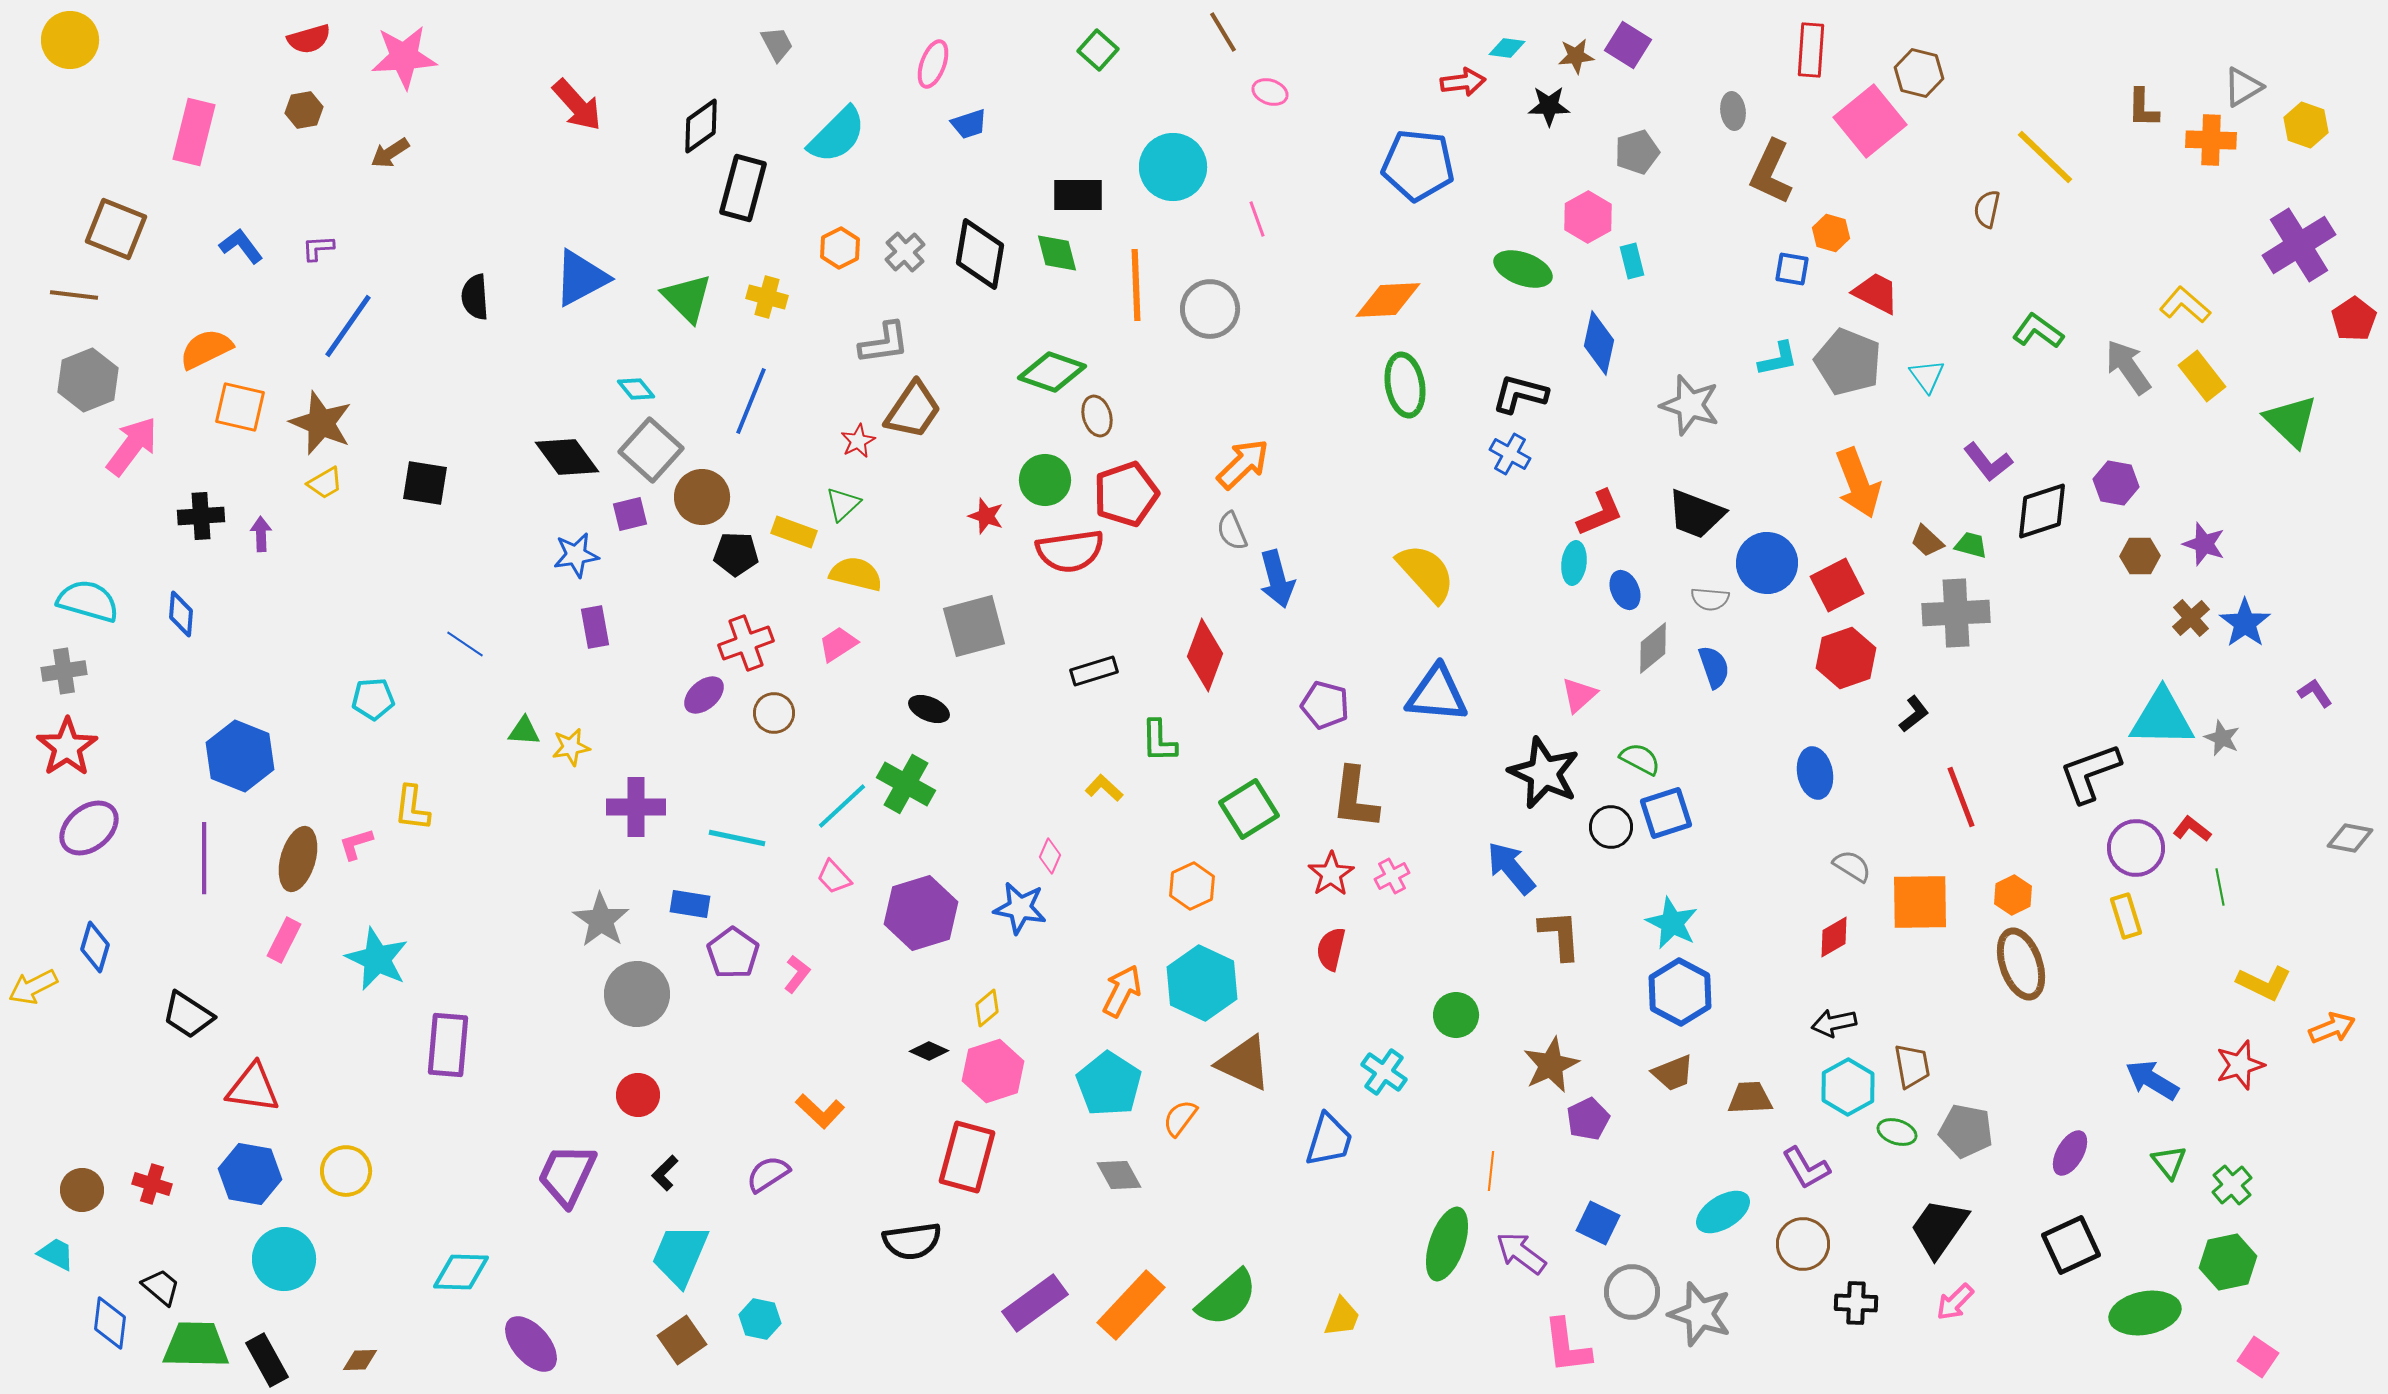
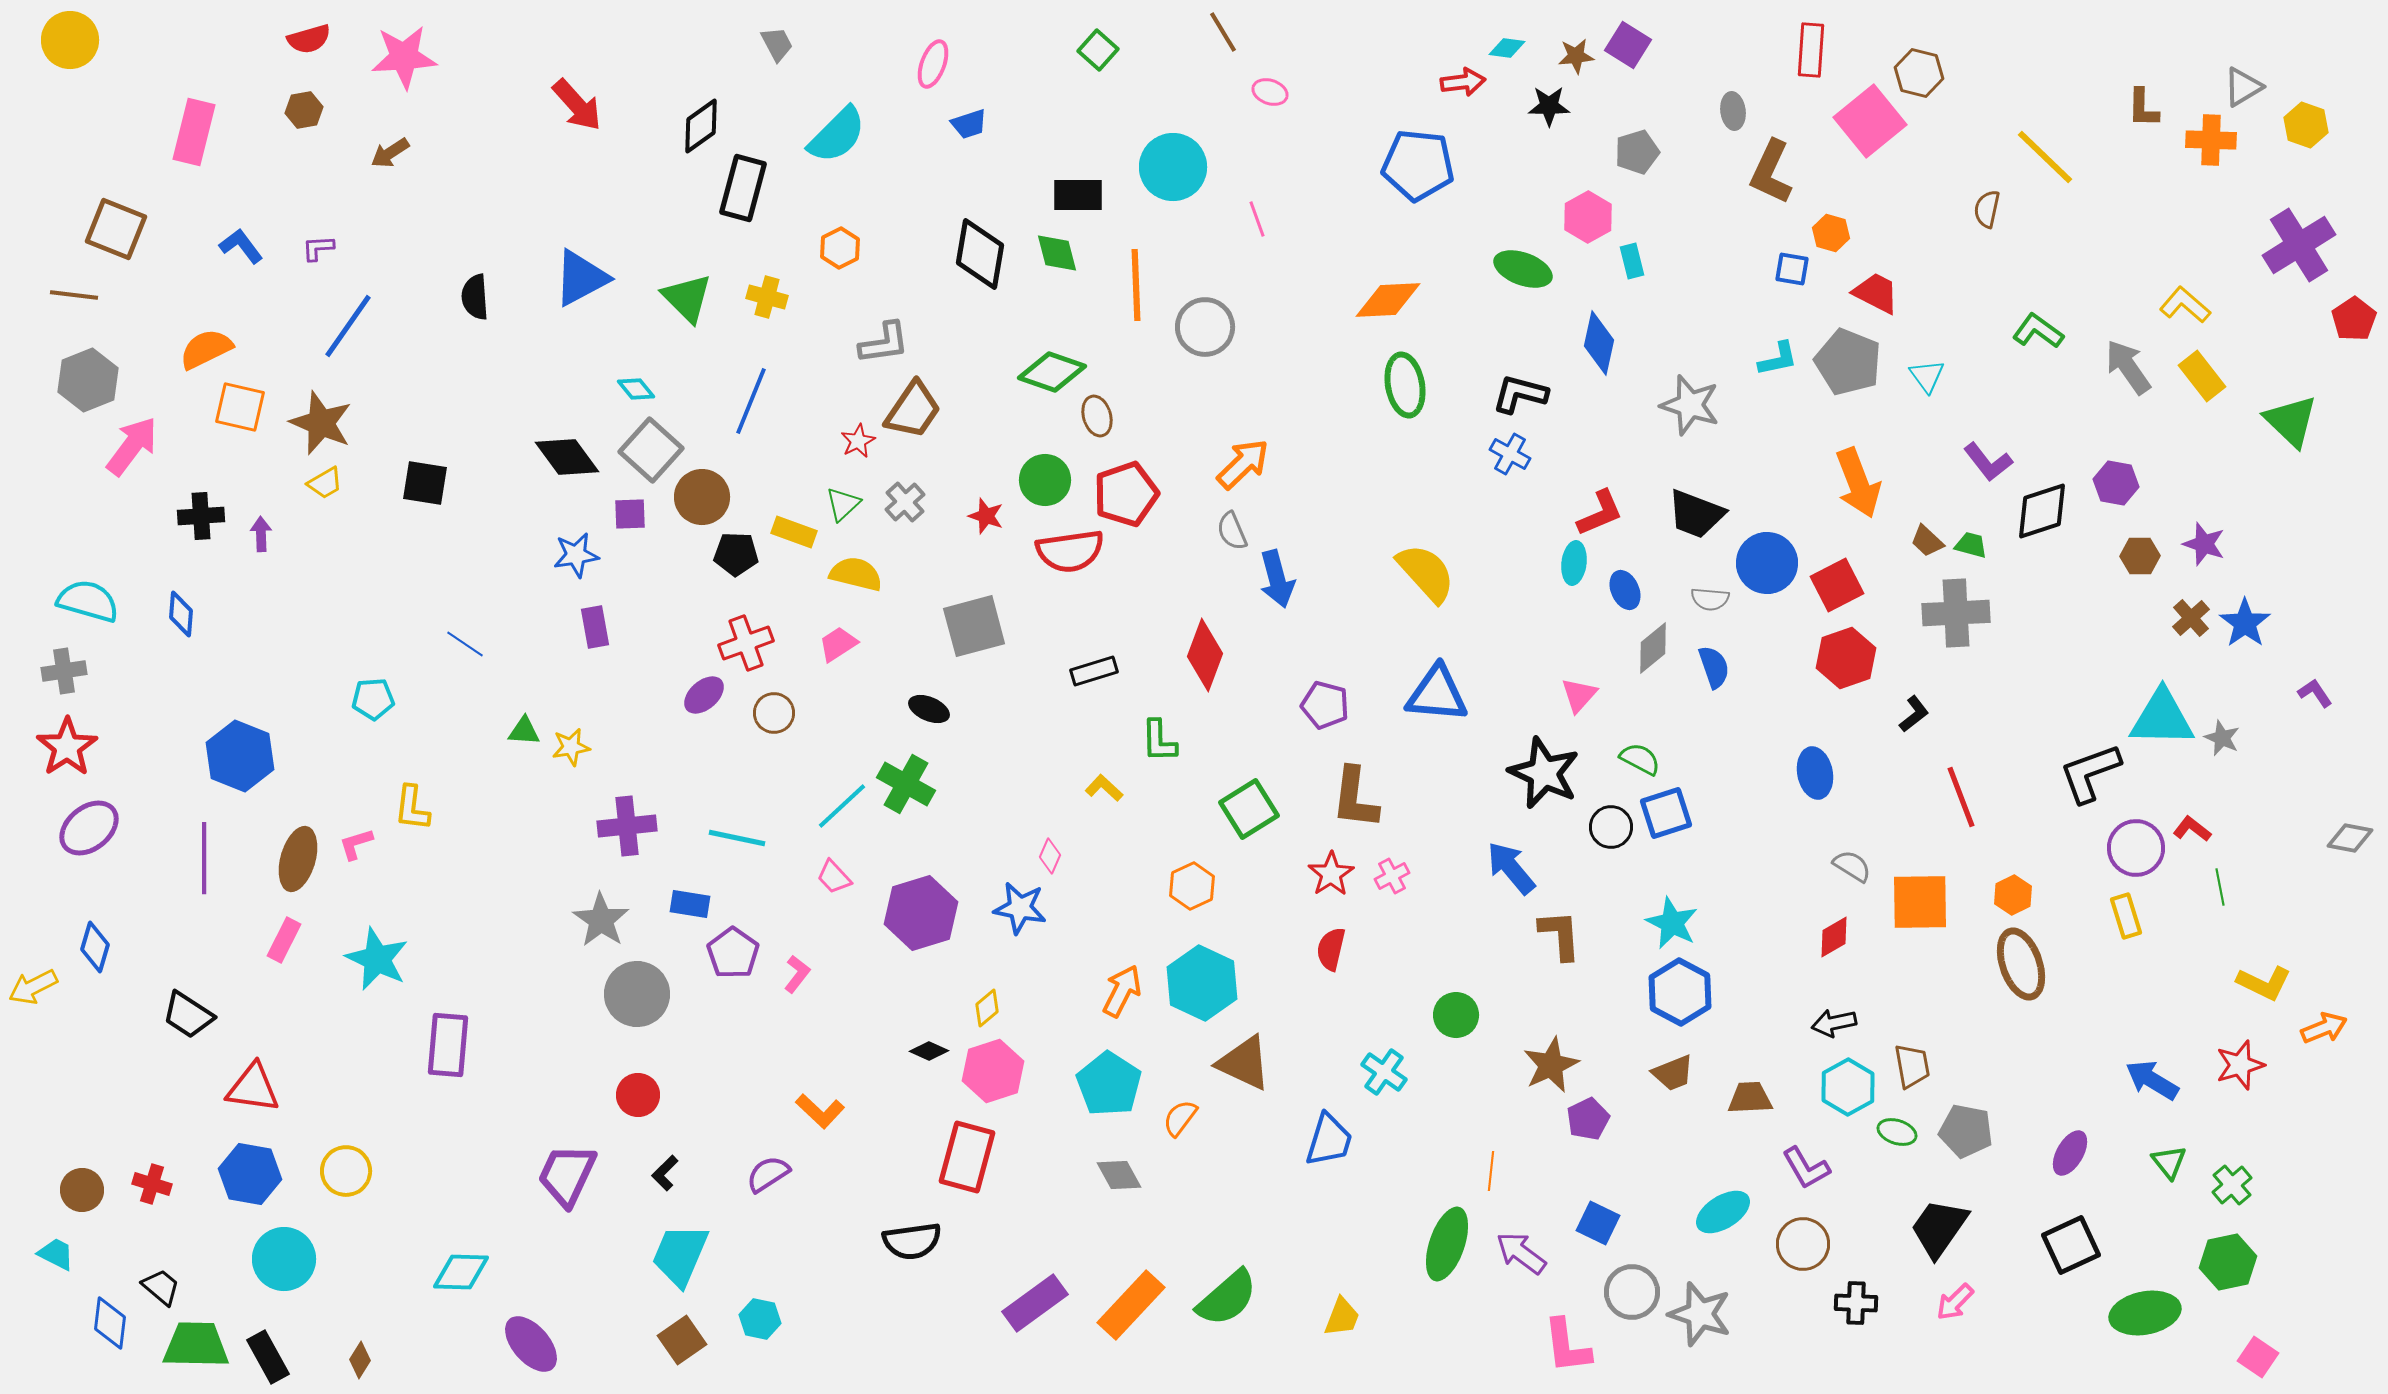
gray cross at (905, 252): moved 250 px down
gray circle at (1210, 309): moved 5 px left, 18 px down
purple square at (630, 514): rotated 12 degrees clockwise
pink triangle at (1579, 695): rotated 6 degrees counterclockwise
purple cross at (636, 807): moved 9 px left, 19 px down; rotated 6 degrees counterclockwise
orange arrow at (2332, 1028): moved 8 px left
black rectangle at (267, 1360): moved 1 px right, 3 px up
brown diamond at (360, 1360): rotated 57 degrees counterclockwise
